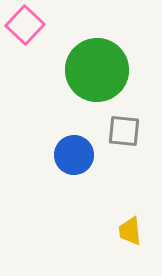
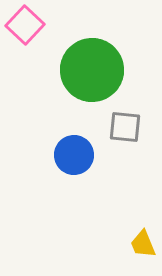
green circle: moved 5 px left
gray square: moved 1 px right, 4 px up
yellow trapezoid: moved 13 px right, 13 px down; rotated 16 degrees counterclockwise
